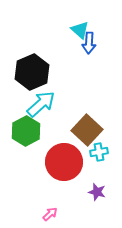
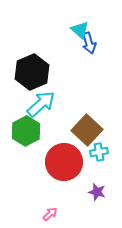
blue arrow: rotated 20 degrees counterclockwise
